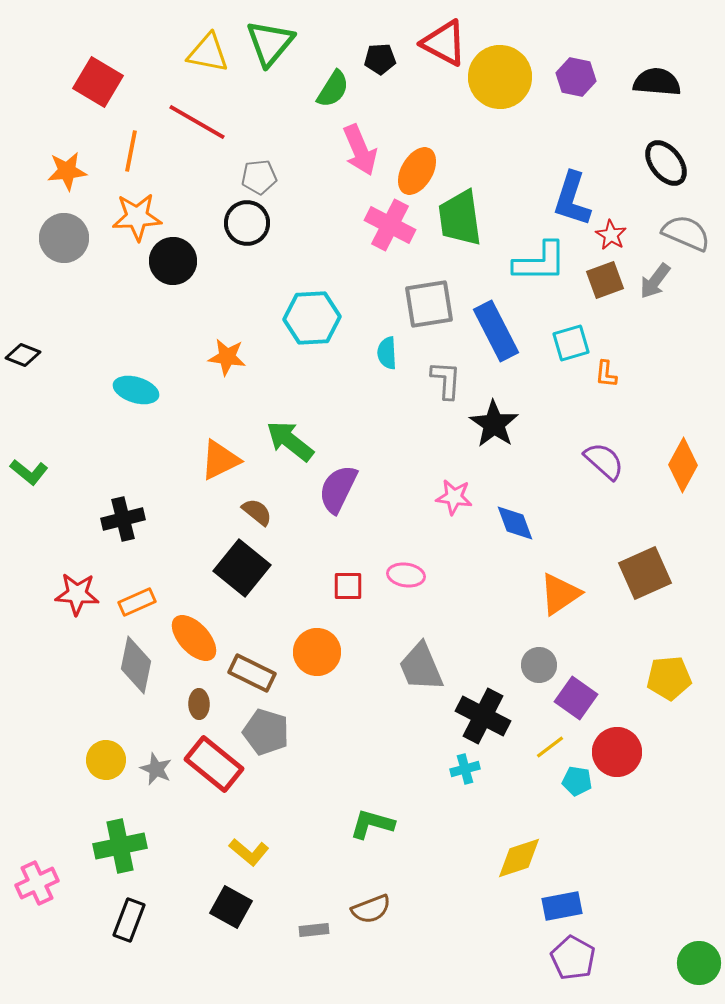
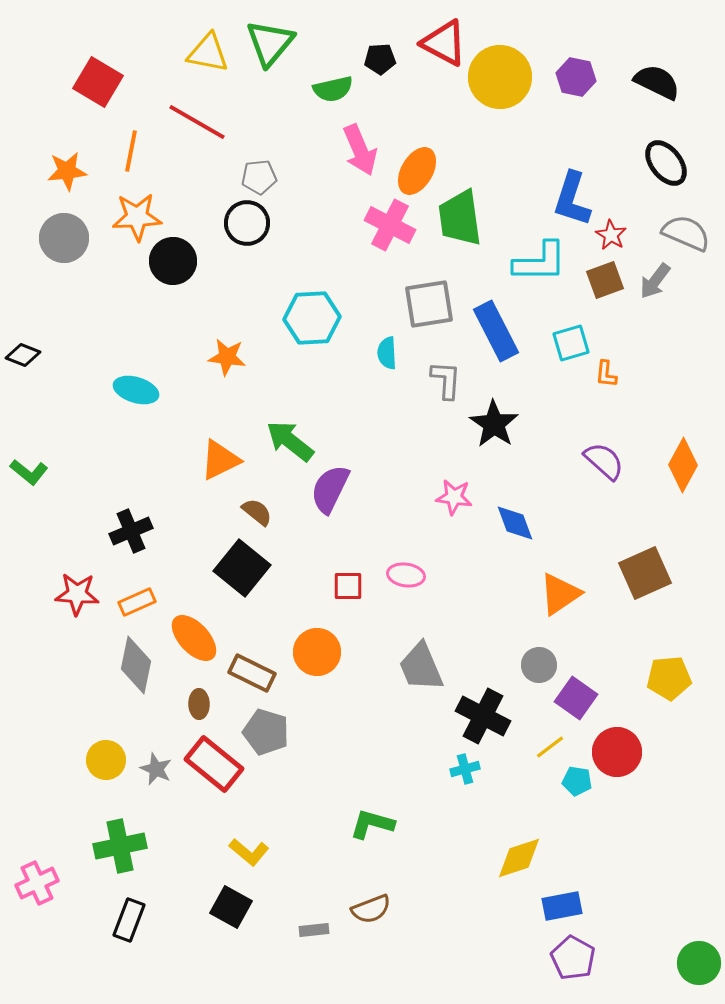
black semicircle at (657, 82): rotated 21 degrees clockwise
green semicircle at (333, 89): rotated 45 degrees clockwise
purple semicircle at (338, 489): moved 8 px left
black cross at (123, 519): moved 8 px right, 12 px down; rotated 9 degrees counterclockwise
